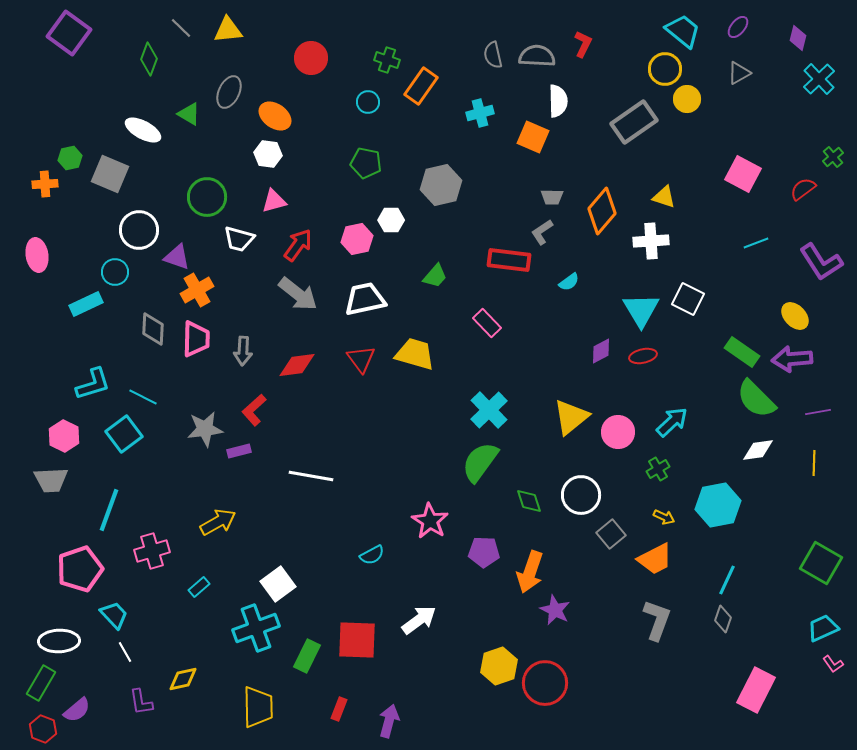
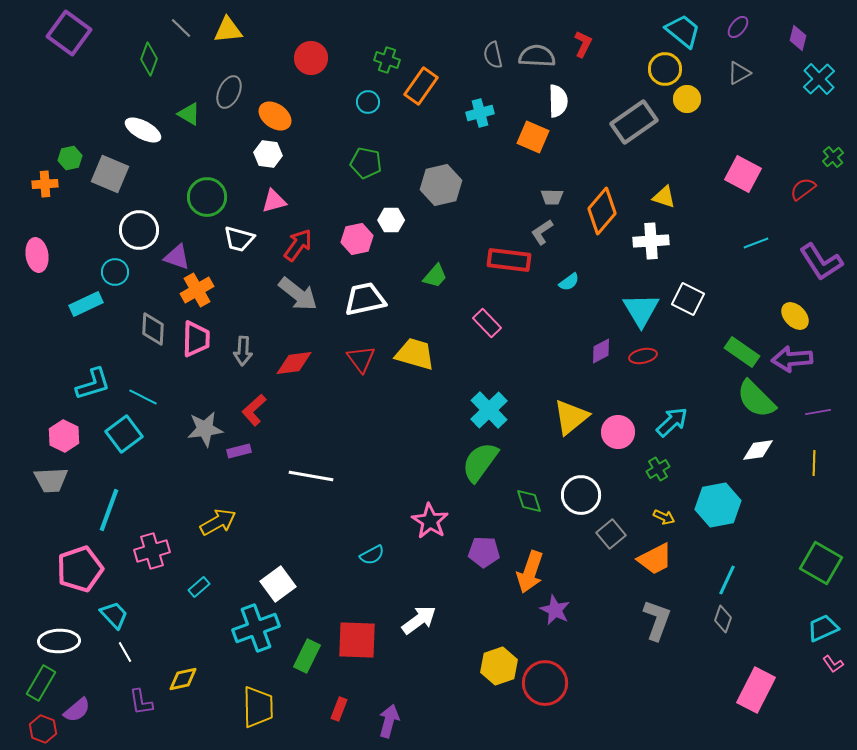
red diamond at (297, 365): moved 3 px left, 2 px up
